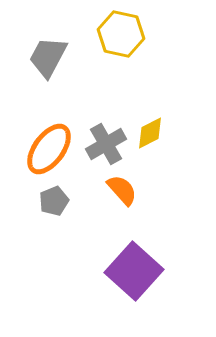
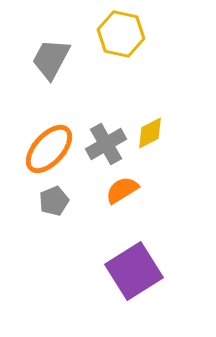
gray trapezoid: moved 3 px right, 2 px down
orange ellipse: rotated 6 degrees clockwise
orange semicircle: rotated 80 degrees counterclockwise
purple square: rotated 16 degrees clockwise
